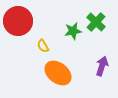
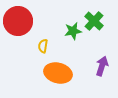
green cross: moved 2 px left, 1 px up
yellow semicircle: rotated 40 degrees clockwise
orange ellipse: rotated 24 degrees counterclockwise
